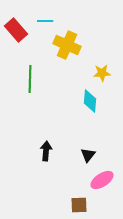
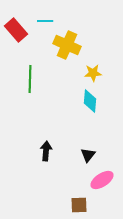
yellow star: moved 9 px left
